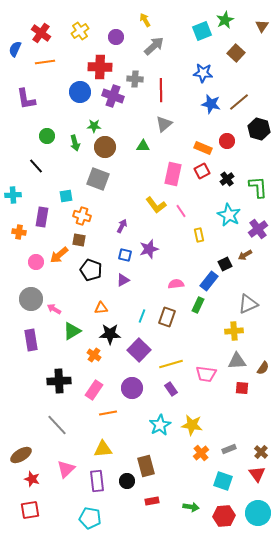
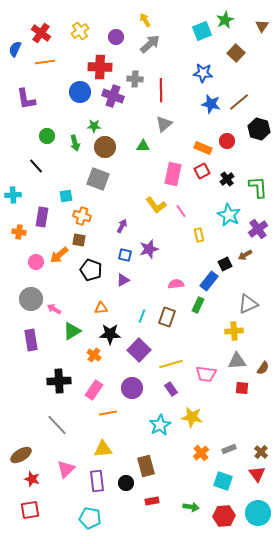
gray arrow at (154, 46): moved 4 px left, 2 px up
yellow star at (192, 425): moved 8 px up
black circle at (127, 481): moved 1 px left, 2 px down
